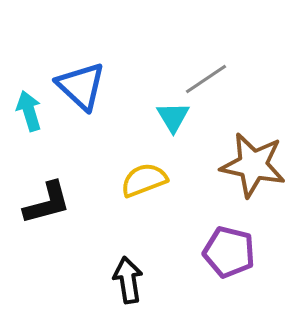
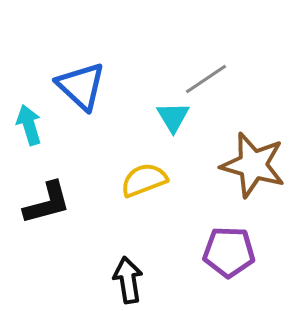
cyan arrow: moved 14 px down
brown star: rotated 4 degrees clockwise
purple pentagon: rotated 12 degrees counterclockwise
